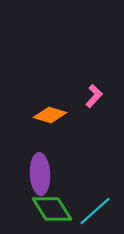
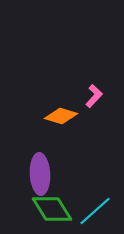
orange diamond: moved 11 px right, 1 px down
